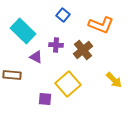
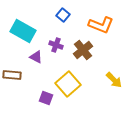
cyan rectangle: rotated 15 degrees counterclockwise
purple cross: rotated 16 degrees clockwise
purple square: moved 1 px right, 1 px up; rotated 16 degrees clockwise
